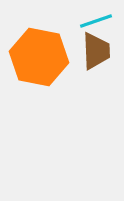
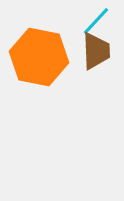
cyan line: rotated 28 degrees counterclockwise
